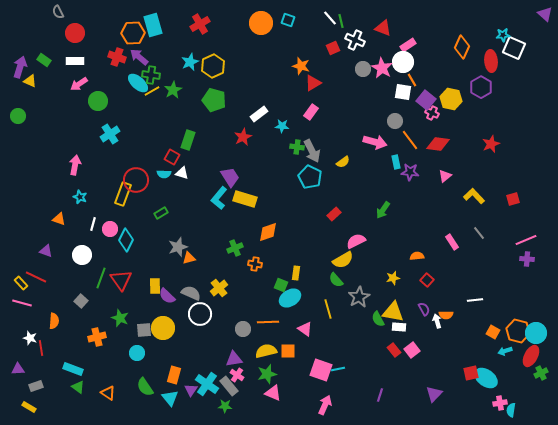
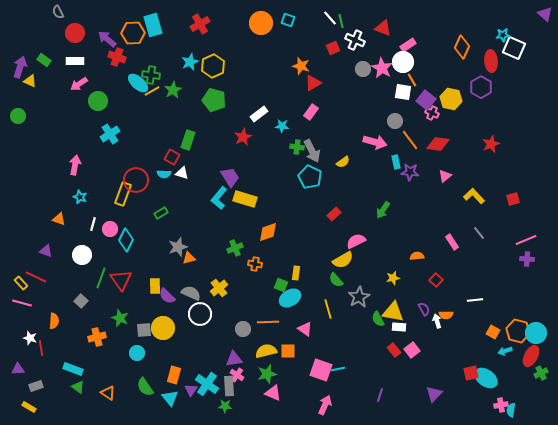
purple arrow at (139, 57): moved 32 px left, 18 px up
red square at (427, 280): moved 9 px right
gray rectangle at (229, 386): rotated 36 degrees clockwise
pink cross at (500, 403): moved 1 px right, 2 px down
